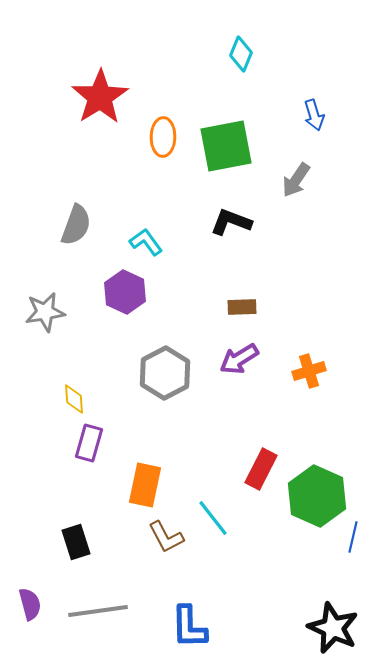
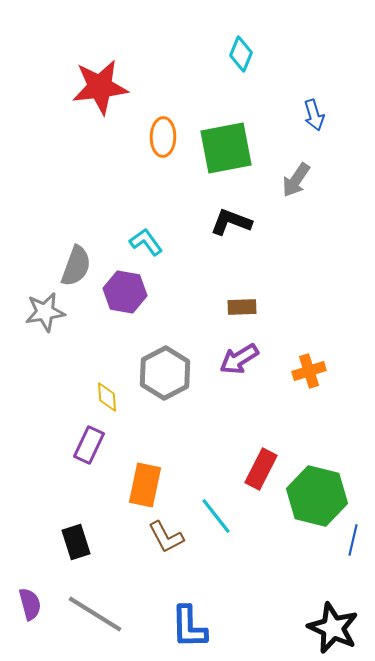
red star: moved 10 px up; rotated 26 degrees clockwise
green square: moved 2 px down
gray semicircle: moved 41 px down
purple hexagon: rotated 15 degrees counterclockwise
yellow diamond: moved 33 px right, 2 px up
purple rectangle: moved 2 px down; rotated 9 degrees clockwise
green hexagon: rotated 10 degrees counterclockwise
cyan line: moved 3 px right, 2 px up
blue line: moved 3 px down
gray line: moved 3 px left, 3 px down; rotated 40 degrees clockwise
